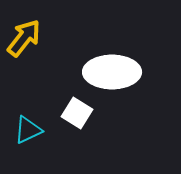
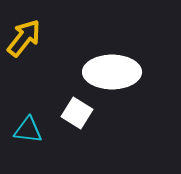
cyan triangle: rotated 32 degrees clockwise
